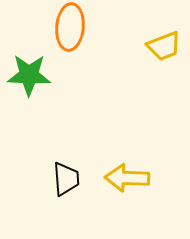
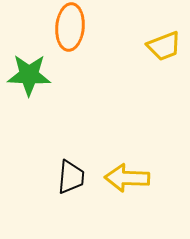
black trapezoid: moved 5 px right, 2 px up; rotated 9 degrees clockwise
